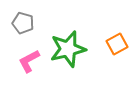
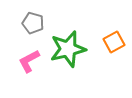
gray pentagon: moved 10 px right
orange square: moved 3 px left, 2 px up
